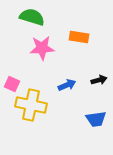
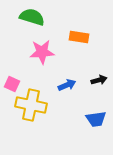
pink star: moved 4 px down
